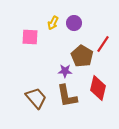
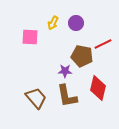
purple circle: moved 2 px right
red line: rotated 30 degrees clockwise
brown pentagon: rotated 20 degrees counterclockwise
